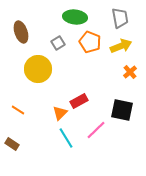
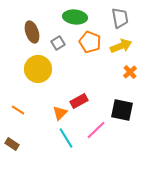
brown ellipse: moved 11 px right
